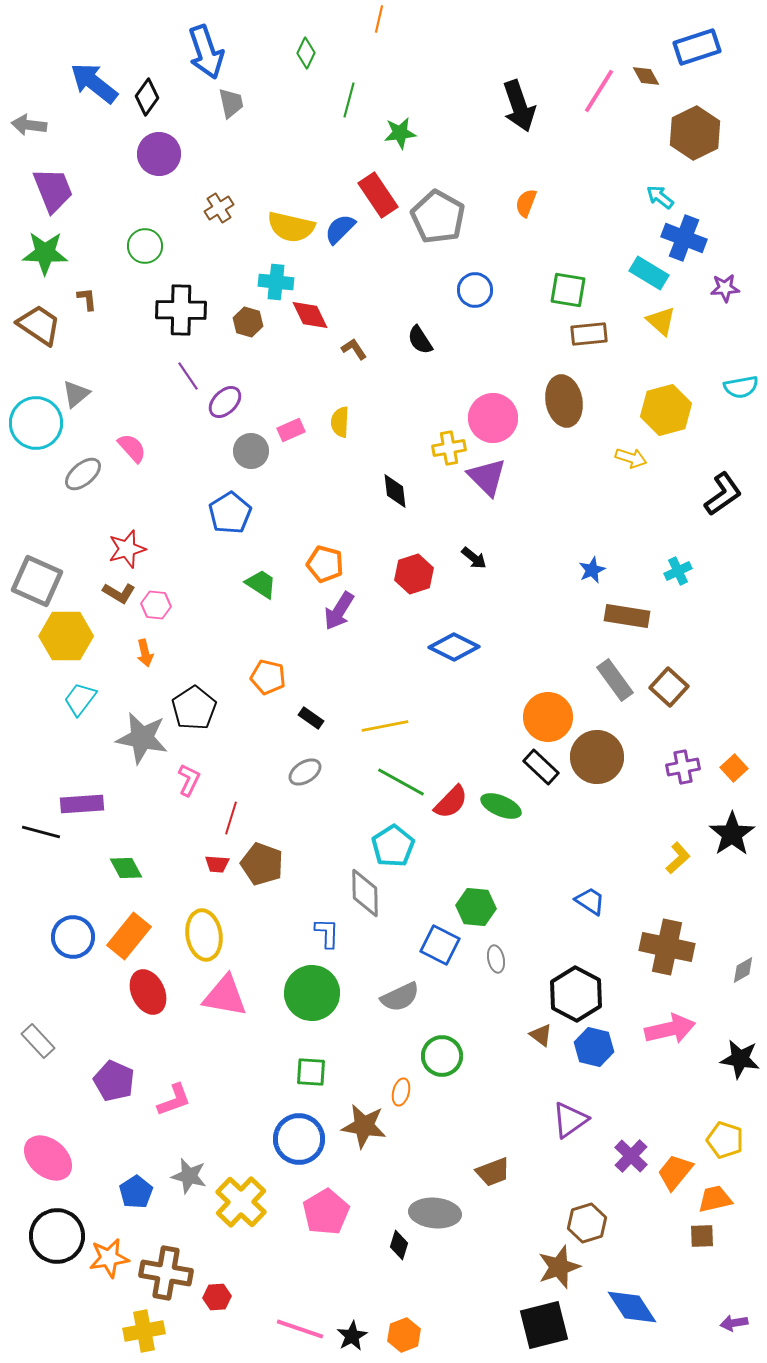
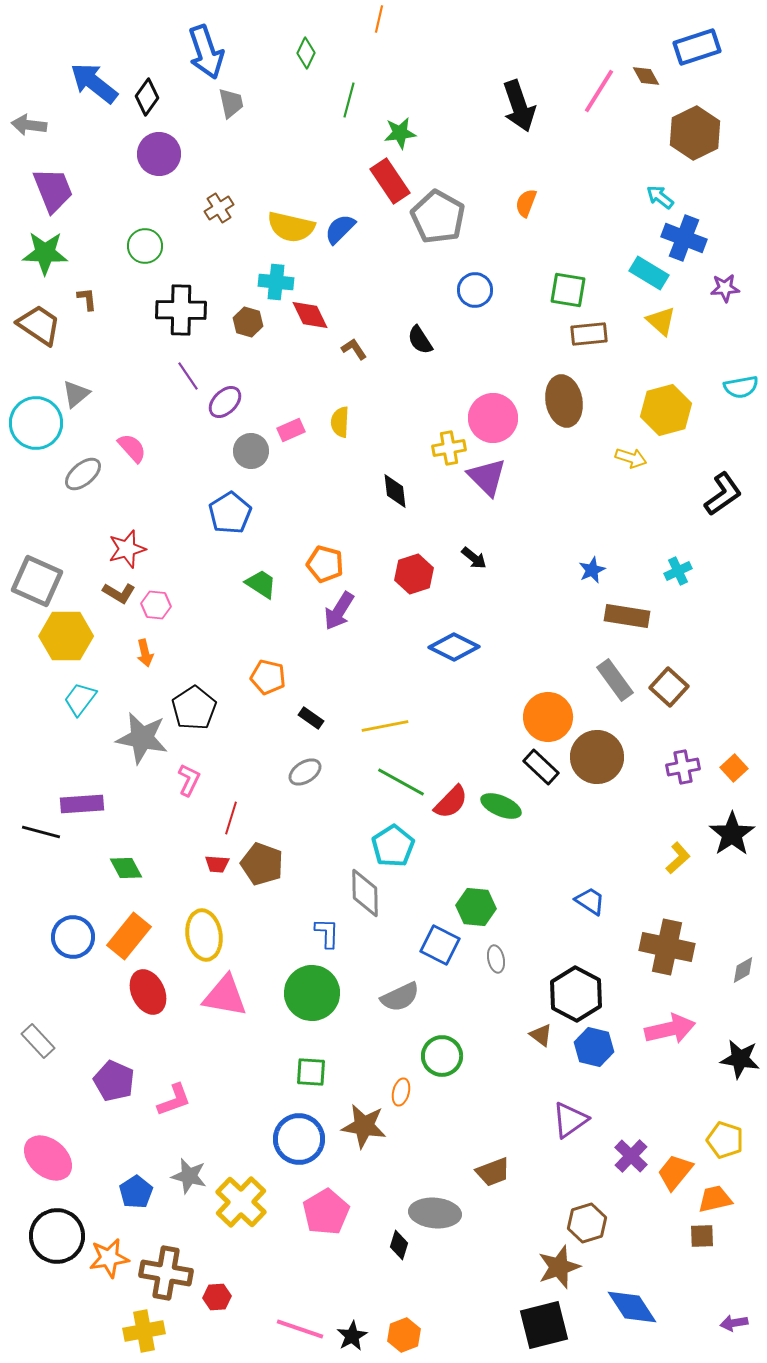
red rectangle at (378, 195): moved 12 px right, 14 px up
